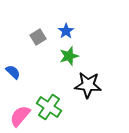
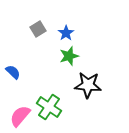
blue star: moved 2 px down
gray square: moved 8 px up
